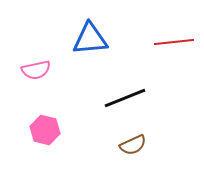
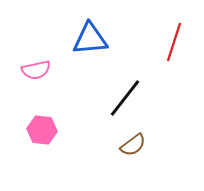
red line: rotated 66 degrees counterclockwise
black line: rotated 30 degrees counterclockwise
pink hexagon: moved 3 px left; rotated 8 degrees counterclockwise
brown semicircle: rotated 12 degrees counterclockwise
